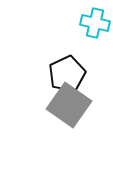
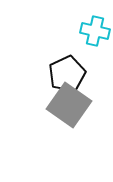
cyan cross: moved 8 px down
